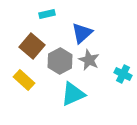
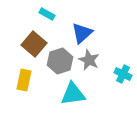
cyan rectangle: rotated 42 degrees clockwise
brown square: moved 2 px right, 2 px up
gray hexagon: rotated 10 degrees clockwise
yellow rectangle: rotated 60 degrees clockwise
cyan triangle: rotated 16 degrees clockwise
